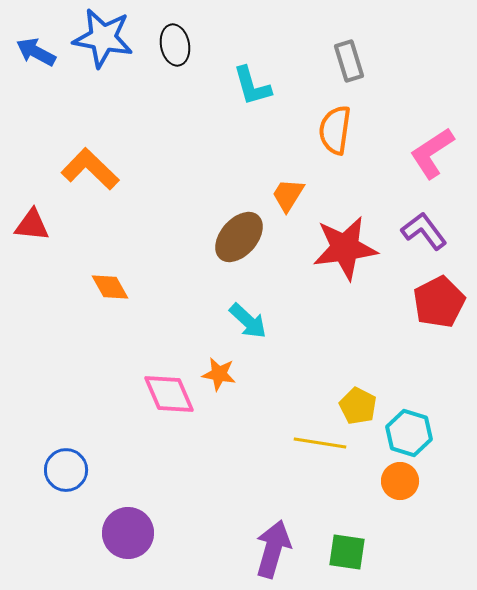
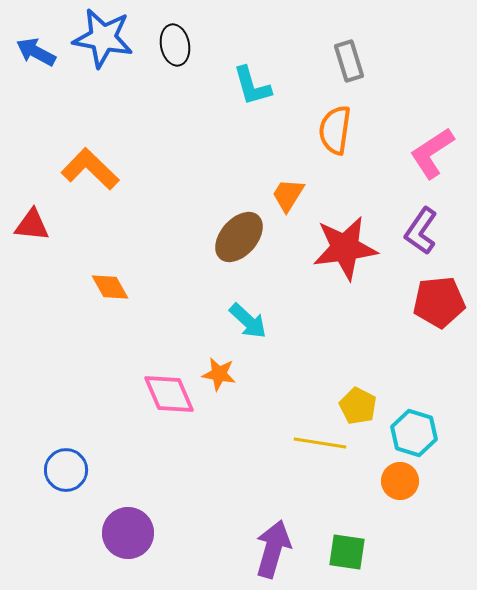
purple L-shape: moved 3 px left; rotated 108 degrees counterclockwise
red pentagon: rotated 21 degrees clockwise
cyan hexagon: moved 5 px right
